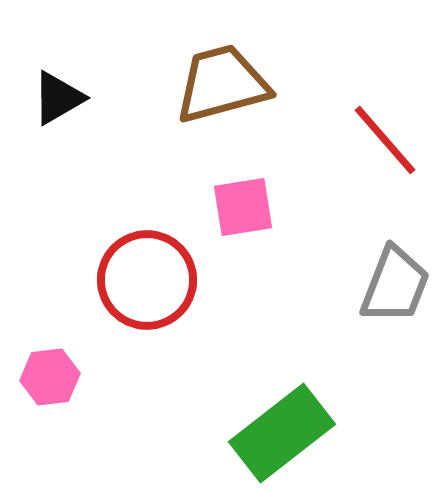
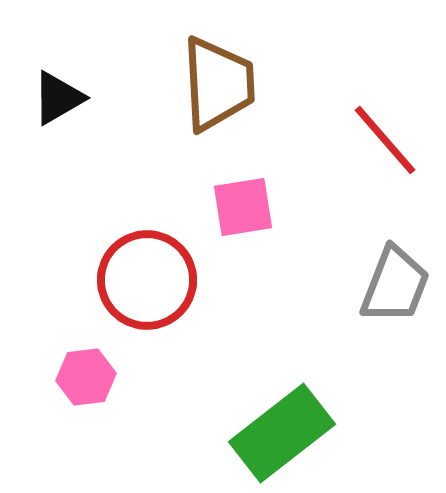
brown trapezoid: moved 4 px left; rotated 102 degrees clockwise
pink hexagon: moved 36 px right
